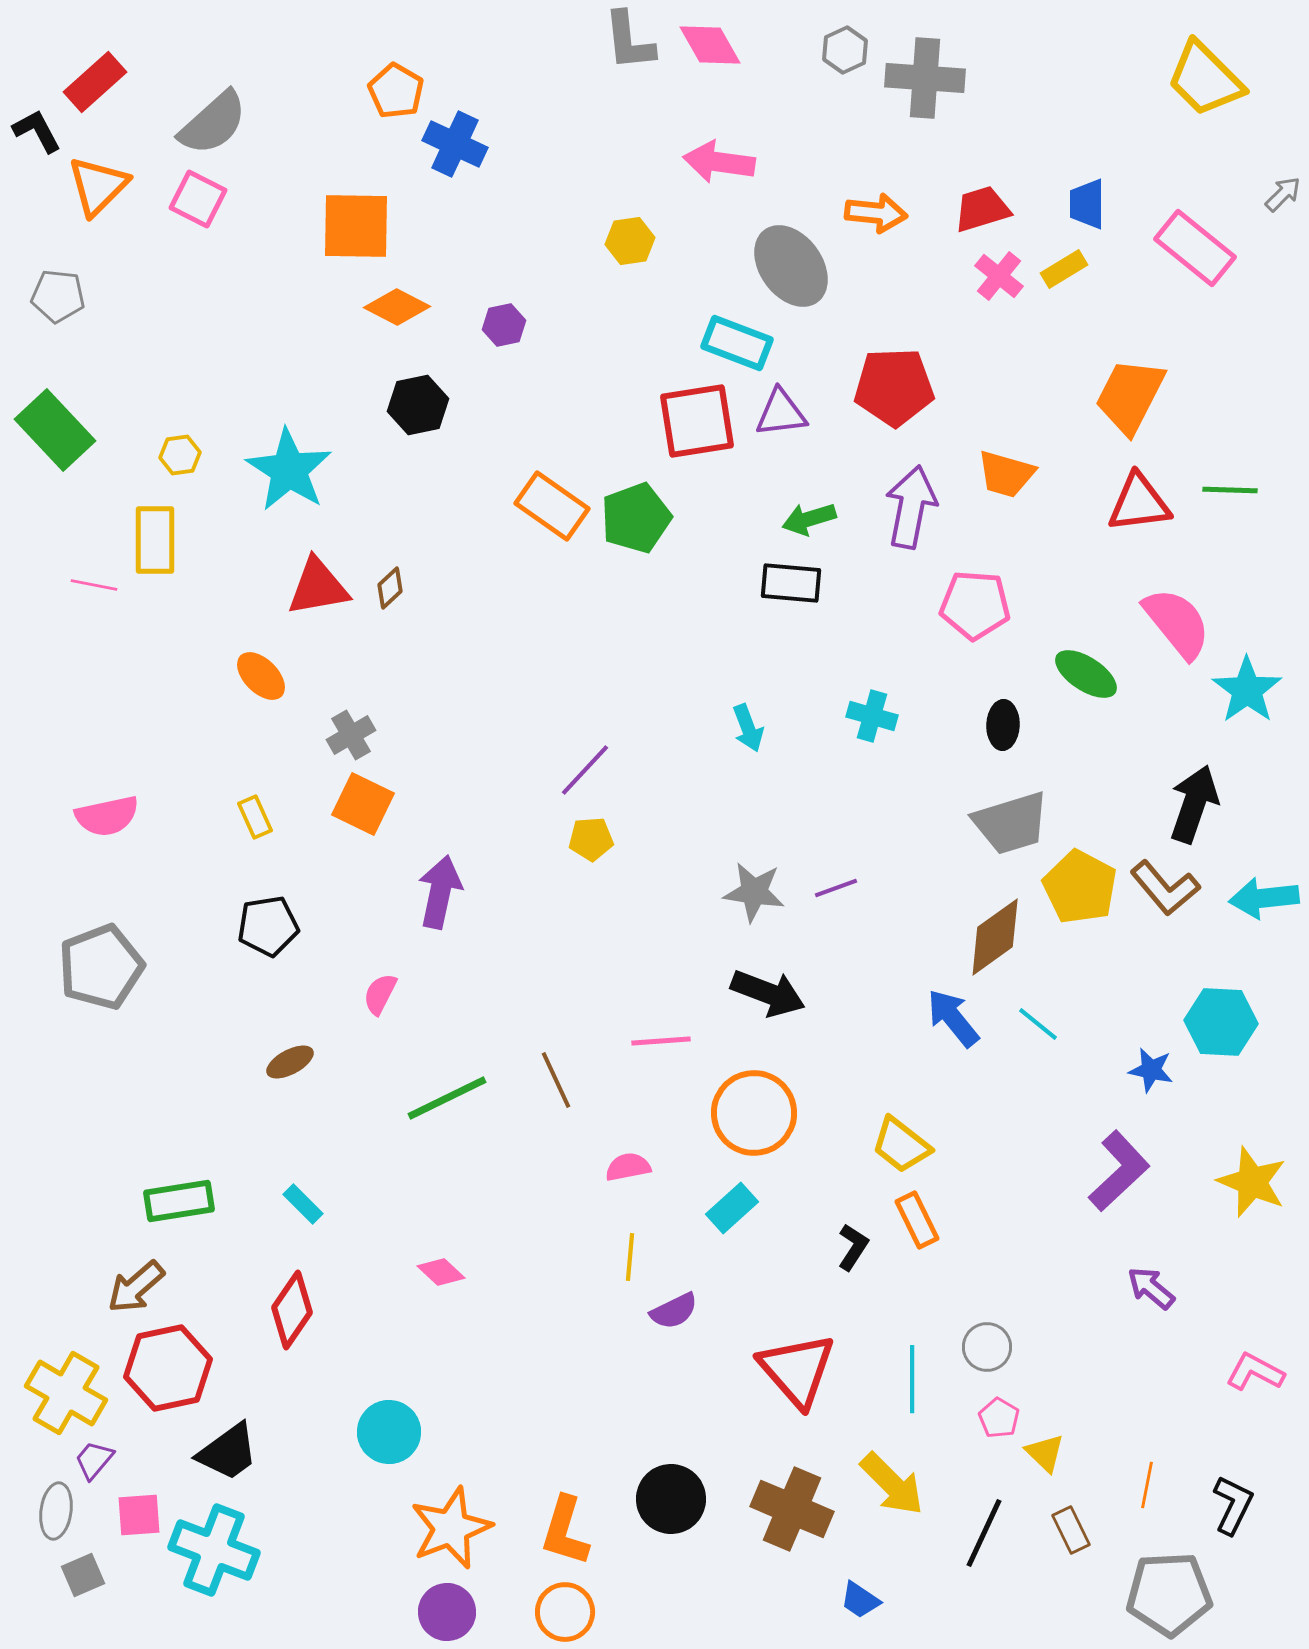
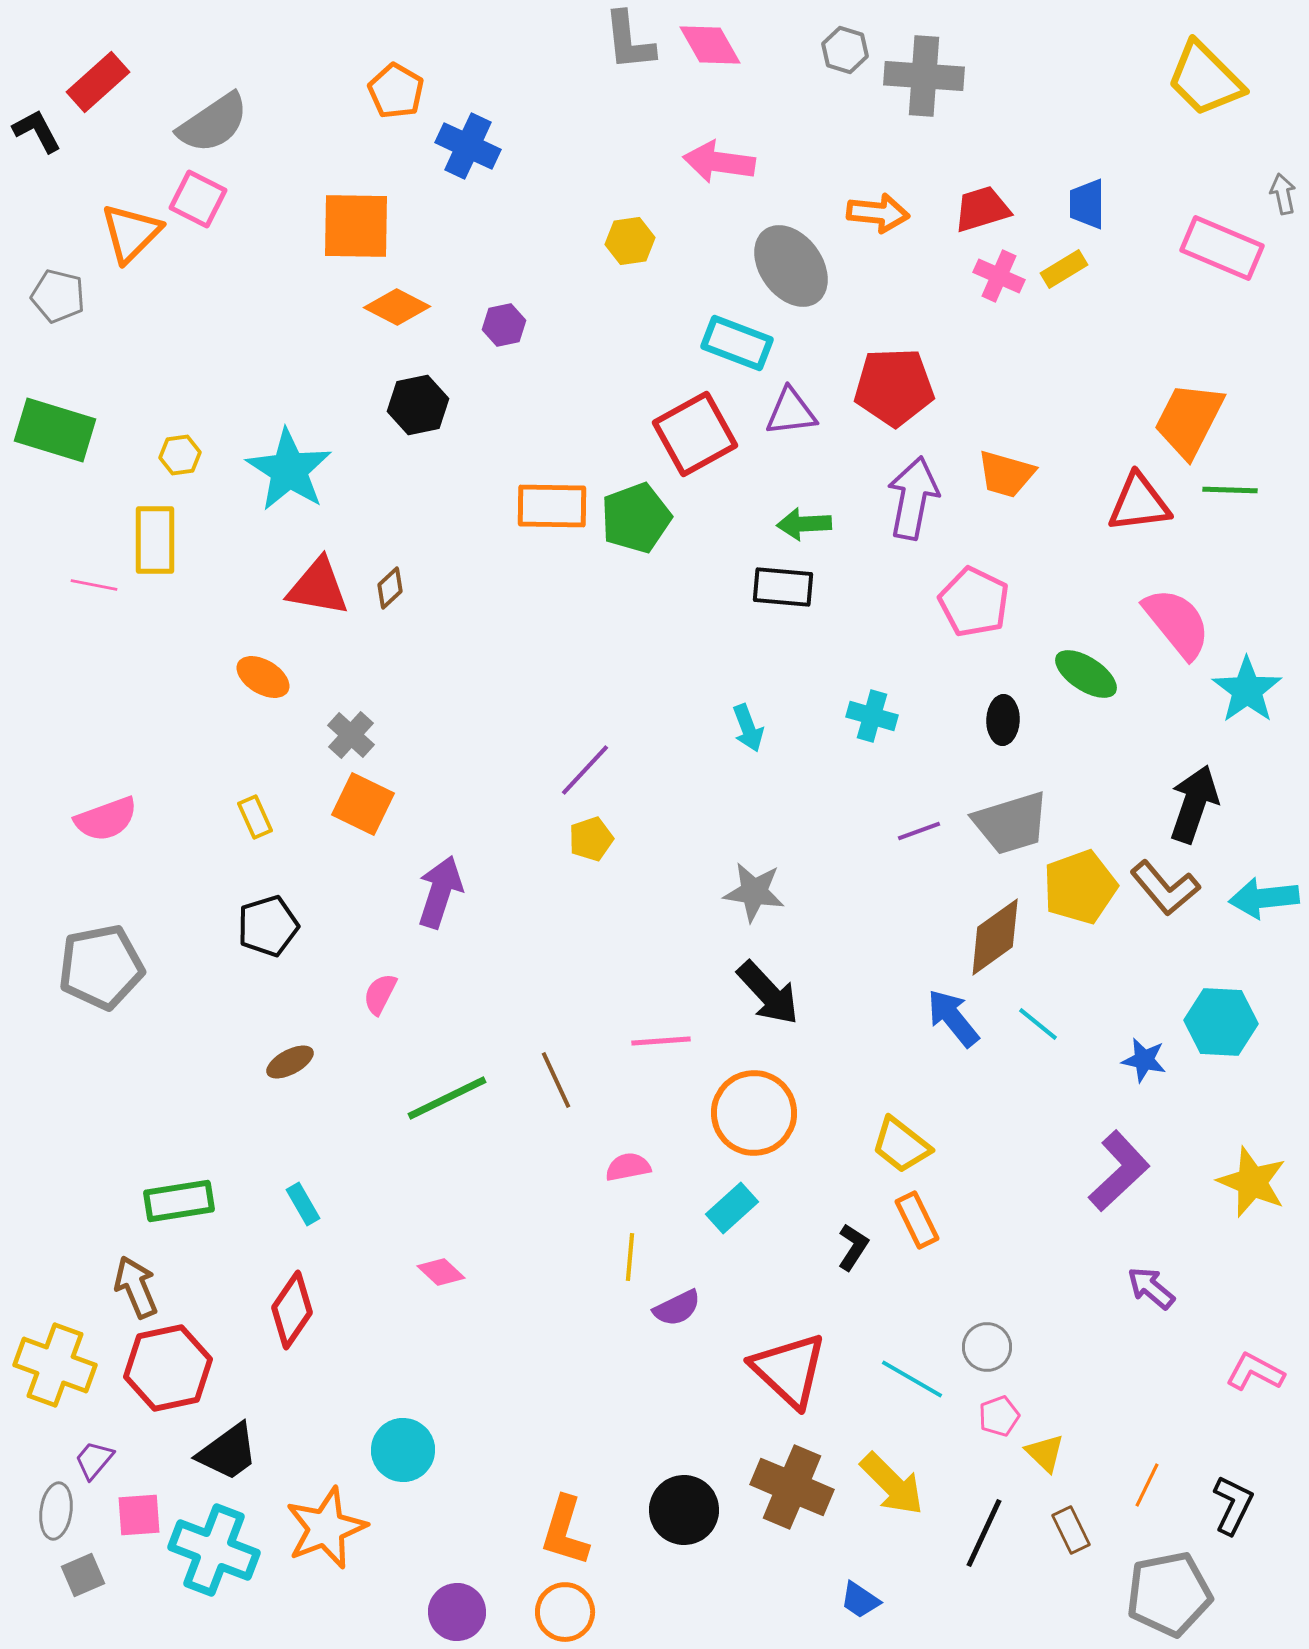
gray hexagon at (845, 50): rotated 18 degrees counterclockwise
gray cross at (925, 78): moved 1 px left, 2 px up
red rectangle at (95, 82): moved 3 px right
gray semicircle at (213, 123): rotated 8 degrees clockwise
blue cross at (455, 144): moved 13 px right, 2 px down
orange triangle at (98, 186): moved 33 px right, 47 px down
gray arrow at (1283, 194): rotated 57 degrees counterclockwise
orange arrow at (876, 213): moved 2 px right
pink rectangle at (1195, 248): moved 27 px right; rotated 16 degrees counterclockwise
pink cross at (999, 276): rotated 15 degrees counterclockwise
gray pentagon at (58, 296): rotated 8 degrees clockwise
orange trapezoid at (1130, 396): moved 59 px right, 24 px down
purple triangle at (781, 413): moved 10 px right, 1 px up
red square at (697, 421): moved 2 px left, 13 px down; rotated 20 degrees counterclockwise
green rectangle at (55, 430): rotated 30 degrees counterclockwise
orange rectangle at (552, 506): rotated 34 degrees counterclockwise
purple arrow at (911, 507): moved 2 px right, 9 px up
green arrow at (809, 519): moved 5 px left, 5 px down; rotated 14 degrees clockwise
black rectangle at (791, 583): moved 8 px left, 4 px down
red triangle at (318, 587): rotated 20 degrees clockwise
pink pentagon at (975, 605): moved 1 px left, 3 px up; rotated 22 degrees clockwise
orange ellipse at (261, 676): moved 2 px right, 1 px down; rotated 14 degrees counterclockwise
black ellipse at (1003, 725): moved 5 px up
gray cross at (351, 735): rotated 18 degrees counterclockwise
pink semicircle at (107, 816): moved 1 px left, 3 px down; rotated 8 degrees counterclockwise
yellow pentagon at (591, 839): rotated 15 degrees counterclockwise
yellow pentagon at (1080, 887): rotated 24 degrees clockwise
purple line at (836, 888): moved 83 px right, 57 px up
purple arrow at (440, 892): rotated 6 degrees clockwise
black pentagon at (268, 926): rotated 8 degrees counterclockwise
gray pentagon at (101, 967): rotated 10 degrees clockwise
black arrow at (768, 993): rotated 26 degrees clockwise
blue star at (1151, 1070): moved 7 px left, 10 px up
cyan rectangle at (303, 1204): rotated 15 degrees clockwise
brown arrow at (136, 1287): rotated 108 degrees clockwise
purple semicircle at (674, 1311): moved 3 px right, 3 px up
red triangle at (797, 1370): moved 8 px left; rotated 6 degrees counterclockwise
cyan line at (912, 1379): rotated 60 degrees counterclockwise
yellow cross at (66, 1393): moved 11 px left, 28 px up; rotated 10 degrees counterclockwise
pink pentagon at (999, 1418): moved 2 px up; rotated 21 degrees clockwise
cyan circle at (389, 1432): moved 14 px right, 18 px down
orange line at (1147, 1485): rotated 15 degrees clockwise
black circle at (671, 1499): moved 13 px right, 11 px down
brown cross at (792, 1509): moved 22 px up
orange star at (451, 1528): moved 125 px left
gray pentagon at (1169, 1594): rotated 8 degrees counterclockwise
purple circle at (447, 1612): moved 10 px right
